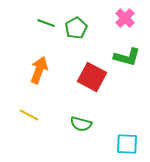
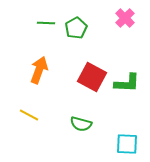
green line: rotated 18 degrees counterclockwise
green L-shape: moved 26 px down; rotated 12 degrees counterclockwise
